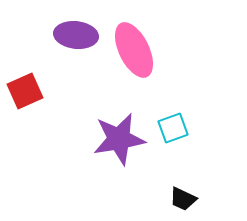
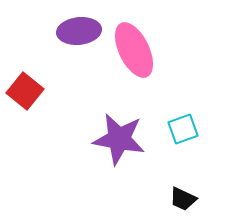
purple ellipse: moved 3 px right, 4 px up; rotated 12 degrees counterclockwise
red square: rotated 27 degrees counterclockwise
cyan square: moved 10 px right, 1 px down
purple star: rotated 20 degrees clockwise
